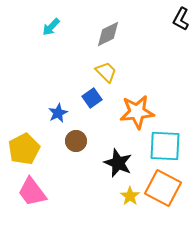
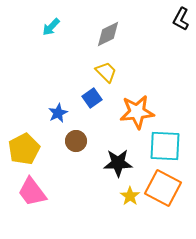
black star: rotated 24 degrees counterclockwise
